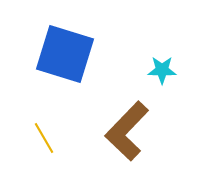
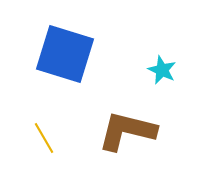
cyan star: rotated 24 degrees clockwise
brown L-shape: rotated 60 degrees clockwise
